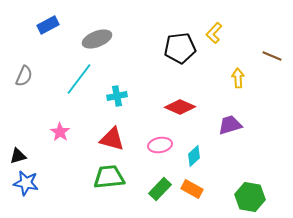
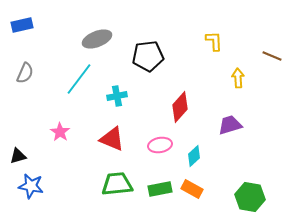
blue rectangle: moved 26 px left; rotated 15 degrees clockwise
yellow L-shape: moved 8 px down; rotated 135 degrees clockwise
black pentagon: moved 32 px left, 8 px down
gray semicircle: moved 1 px right, 3 px up
red diamond: rotated 72 degrees counterclockwise
red triangle: rotated 8 degrees clockwise
green trapezoid: moved 8 px right, 7 px down
blue star: moved 5 px right, 3 px down
green rectangle: rotated 35 degrees clockwise
